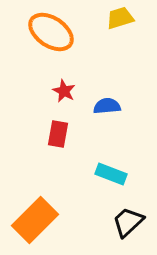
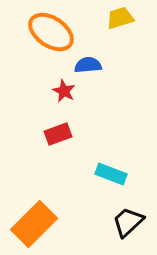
blue semicircle: moved 19 px left, 41 px up
red rectangle: rotated 60 degrees clockwise
orange rectangle: moved 1 px left, 4 px down
